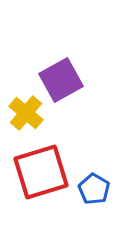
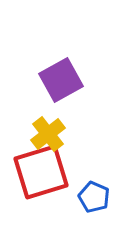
yellow cross: moved 22 px right, 21 px down; rotated 12 degrees clockwise
blue pentagon: moved 8 px down; rotated 8 degrees counterclockwise
